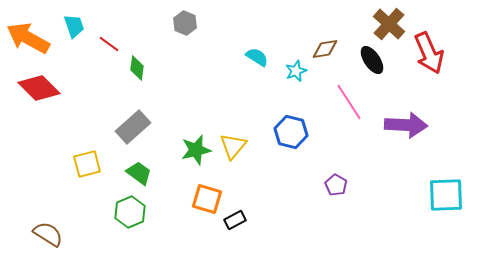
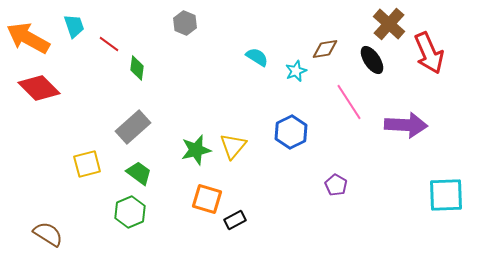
blue hexagon: rotated 20 degrees clockwise
